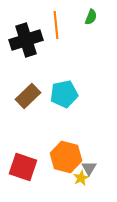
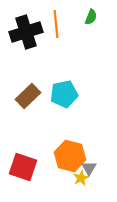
orange line: moved 1 px up
black cross: moved 8 px up
orange hexagon: moved 4 px right, 1 px up
